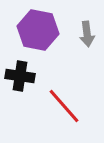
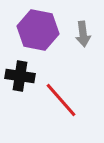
gray arrow: moved 4 px left
red line: moved 3 px left, 6 px up
